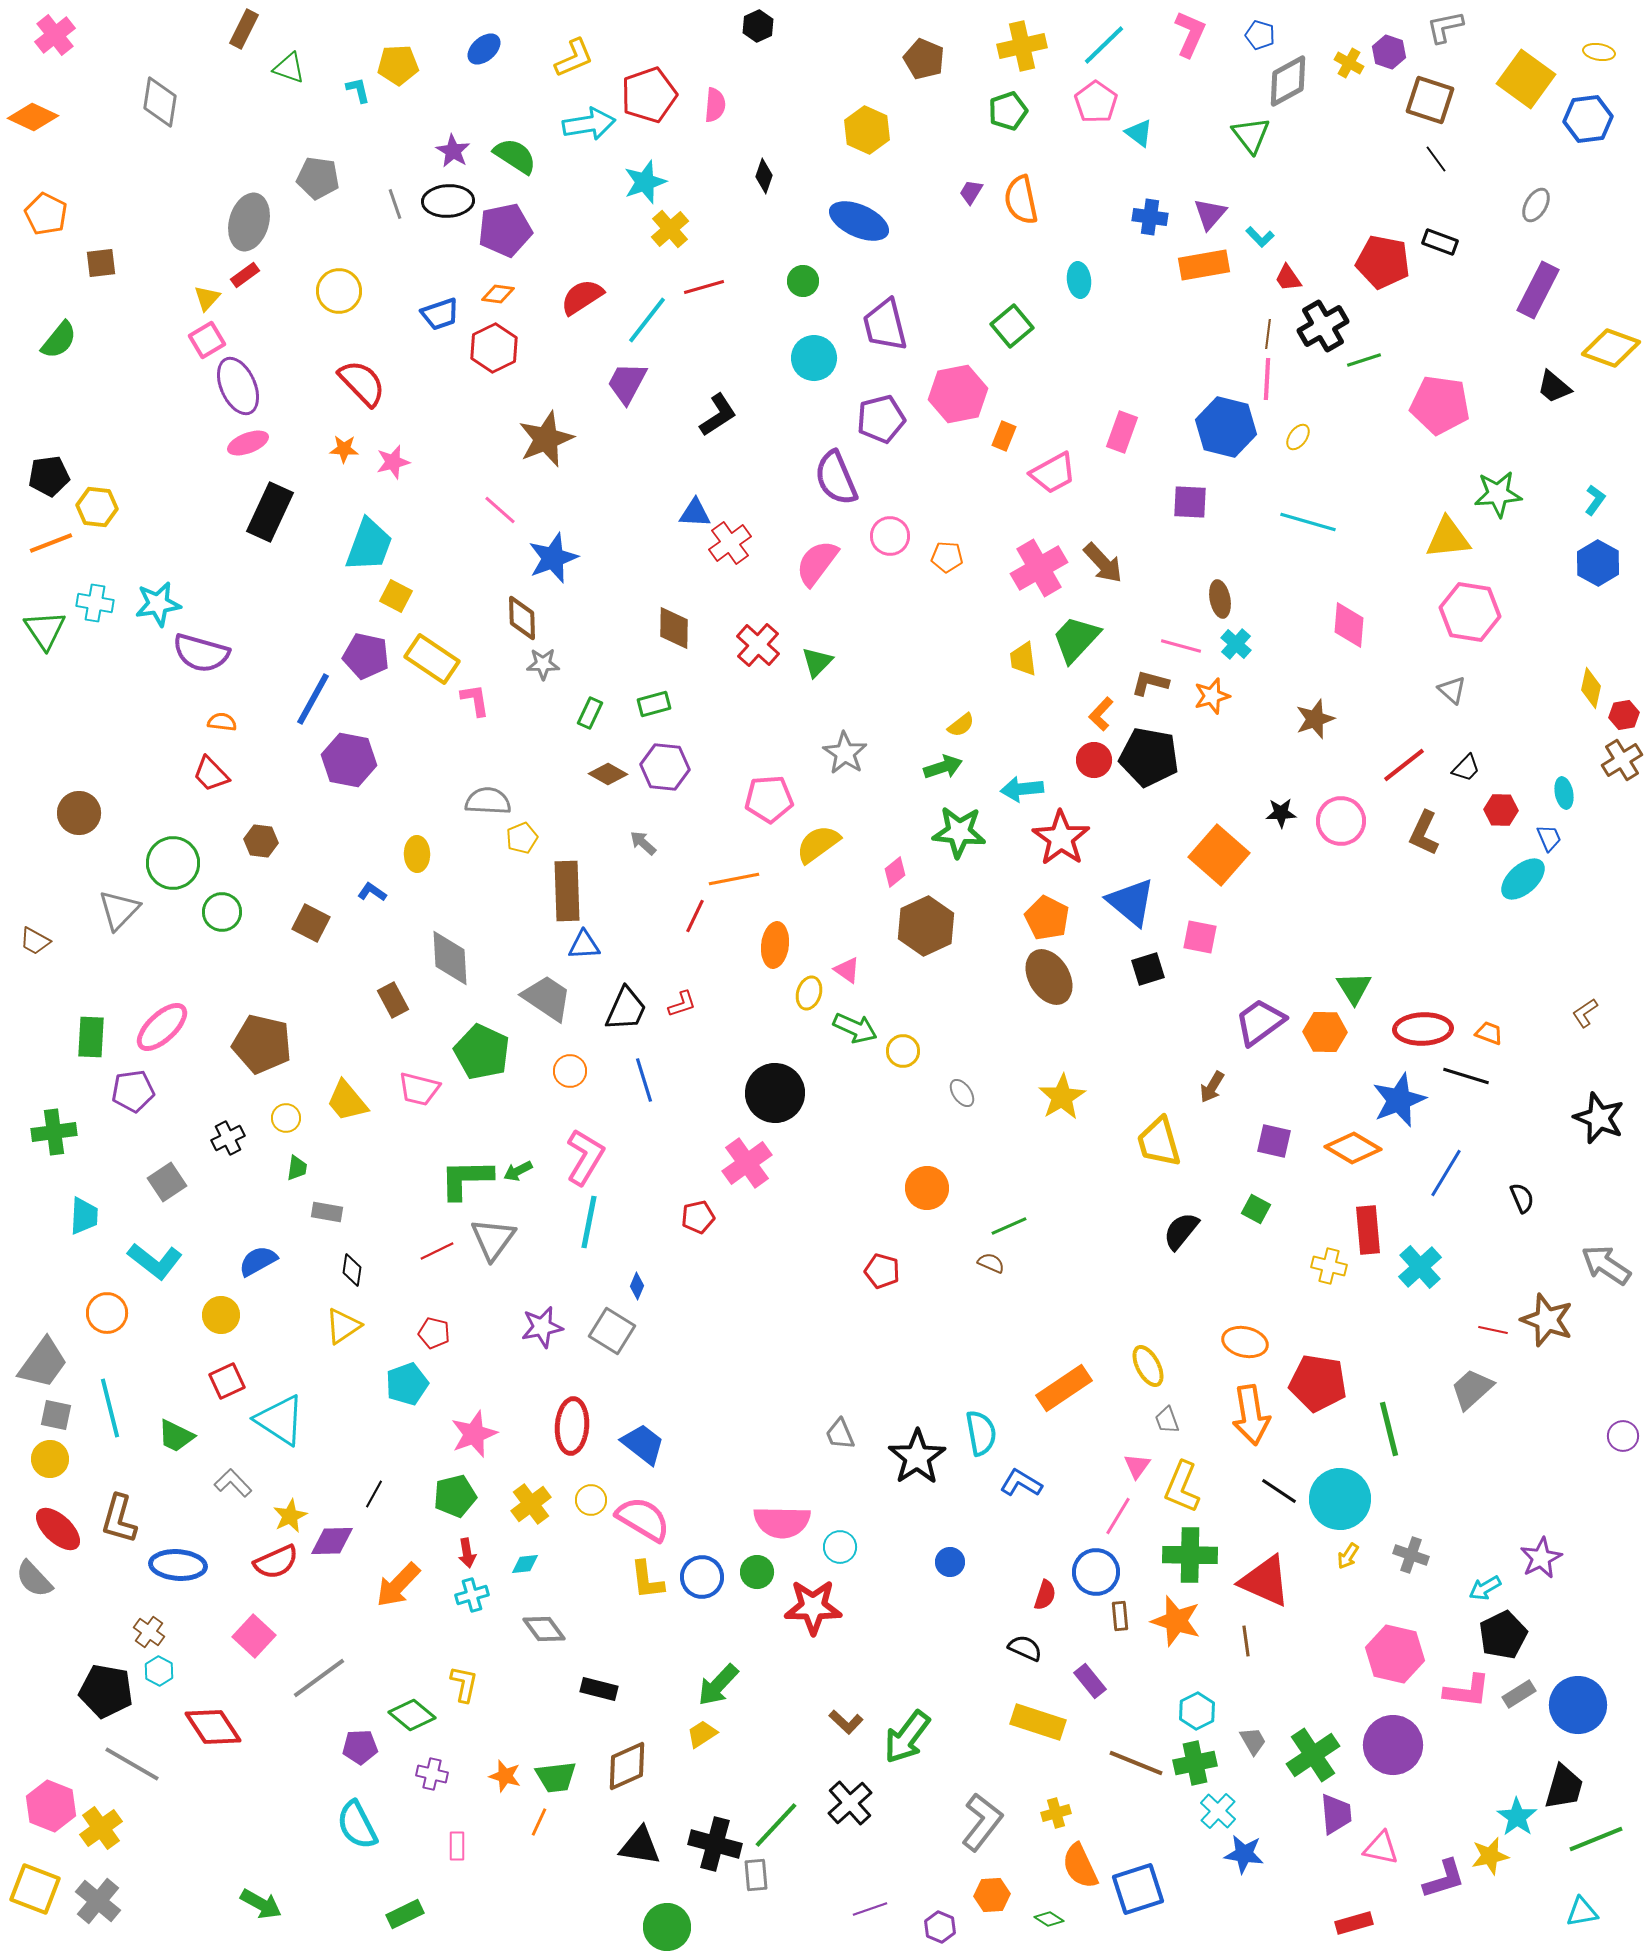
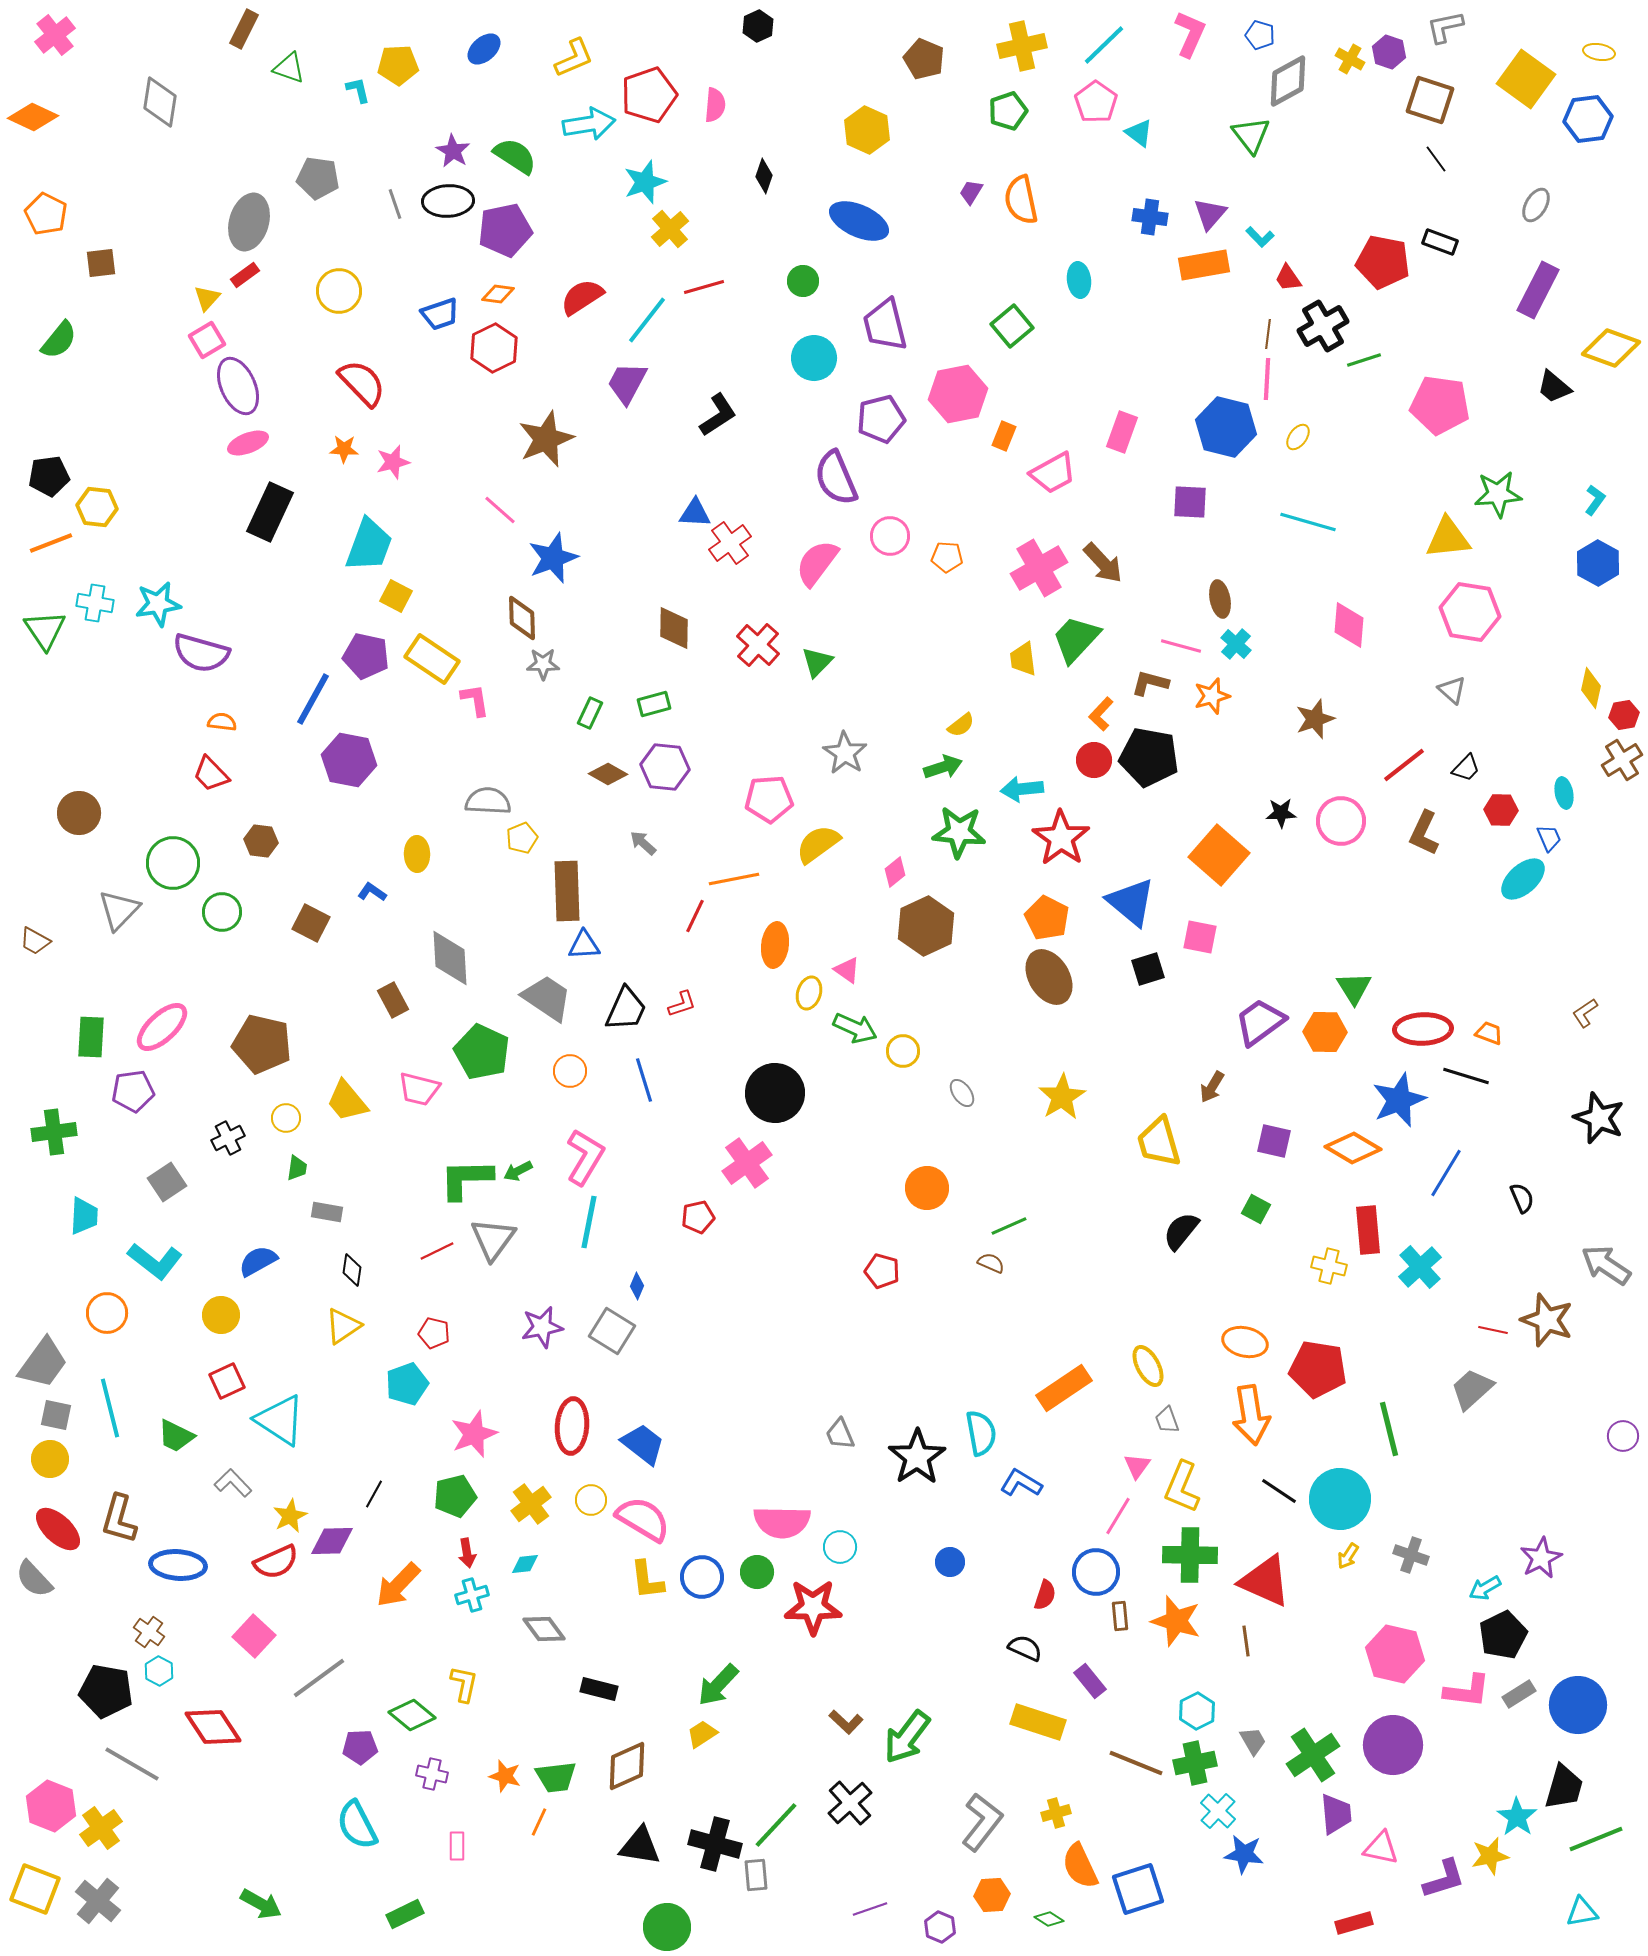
yellow cross at (1349, 63): moved 1 px right, 4 px up
red pentagon at (1318, 1383): moved 14 px up
